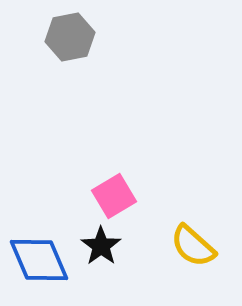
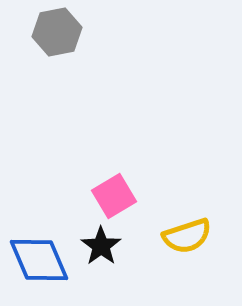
gray hexagon: moved 13 px left, 5 px up
yellow semicircle: moved 6 px left, 10 px up; rotated 60 degrees counterclockwise
